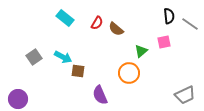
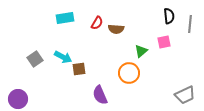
cyan rectangle: rotated 48 degrees counterclockwise
gray line: rotated 60 degrees clockwise
brown semicircle: rotated 35 degrees counterclockwise
gray square: moved 1 px right, 2 px down
brown square: moved 1 px right, 2 px up; rotated 16 degrees counterclockwise
